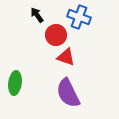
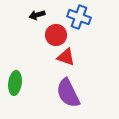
black arrow: rotated 70 degrees counterclockwise
